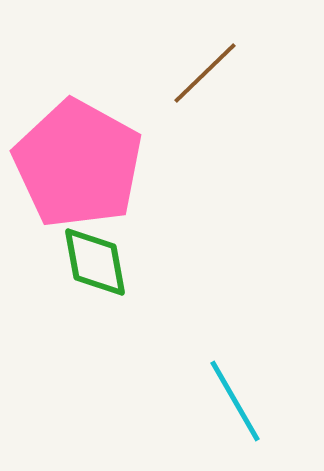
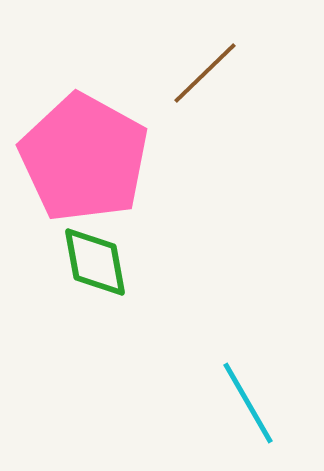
pink pentagon: moved 6 px right, 6 px up
cyan line: moved 13 px right, 2 px down
